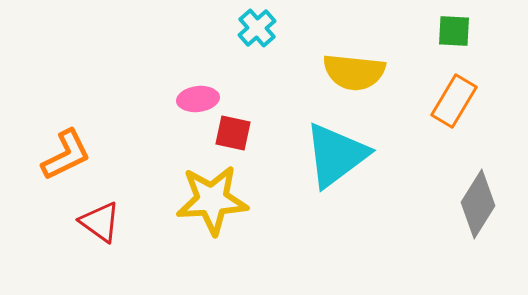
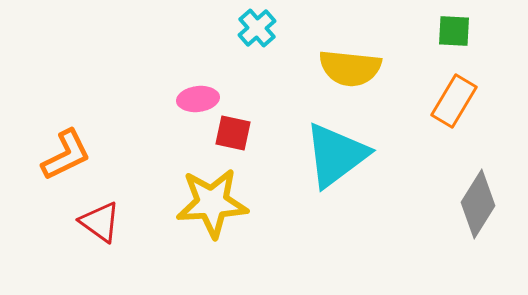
yellow semicircle: moved 4 px left, 4 px up
yellow star: moved 3 px down
